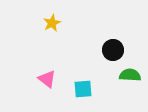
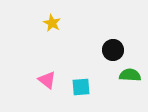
yellow star: rotated 18 degrees counterclockwise
pink triangle: moved 1 px down
cyan square: moved 2 px left, 2 px up
